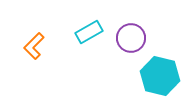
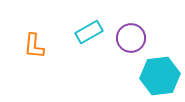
orange L-shape: rotated 40 degrees counterclockwise
cyan hexagon: rotated 21 degrees counterclockwise
